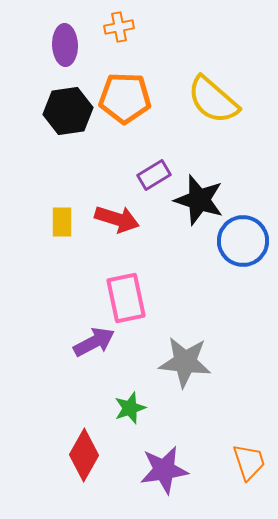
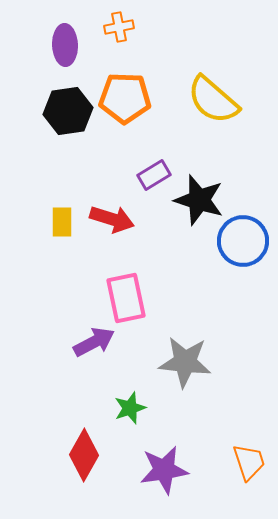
red arrow: moved 5 px left
